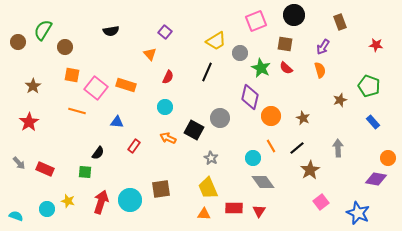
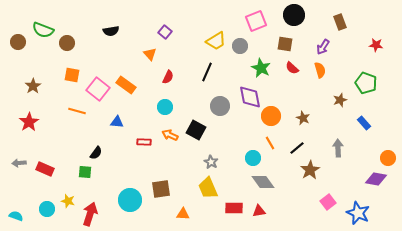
green semicircle at (43, 30): rotated 100 degrees counterclockwise
brown circle at (65, 47): moved 2 px right, 4 px up
gray circle at (240, 53): moved 7 px up
red semicircle at (286, 68): moved 6 px right
orange rectangle at (126, 85): rotated 18 degrees clockwise
green pentagon at (369, 86): moved 3 px left, 3 px up
pink square at (96, 88): moved 2 px right, 1 px down
purple diamond at (250, 97): rotated 25 degrees counterclockwise
gray circle at (220, 118): moved 12 px up
blue rectangle at (373, 122): moved 9 px left, 1 px down
black square at (194, 130): moved 2 px right
orange arrow at (168, 138): moved 2 px right, 3 px up
red rectangle at (134, 146): moved 10 px right, 4 px up; rotated 56 degrees clockwise
orange line at (271, 146): moved 1 px left, 3 px up
black semicircle at (98, 153): moved 2 px left
gray star at (211, 158): moved 4 px down
gray arrow at (19, 163): rotated 128 degrees clockwise
red arrow at (101, 202): moved 11 px left, 12 px down
pink square at (321, 202): moved 7 px right
red triangle at (259, 211): rotated 48 degrees clockwise
orange triangle at (204, 214): moved 21 px left
